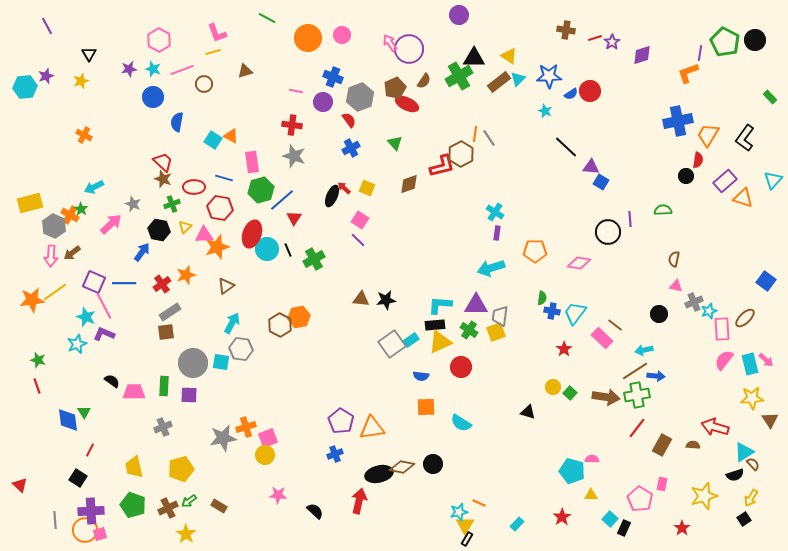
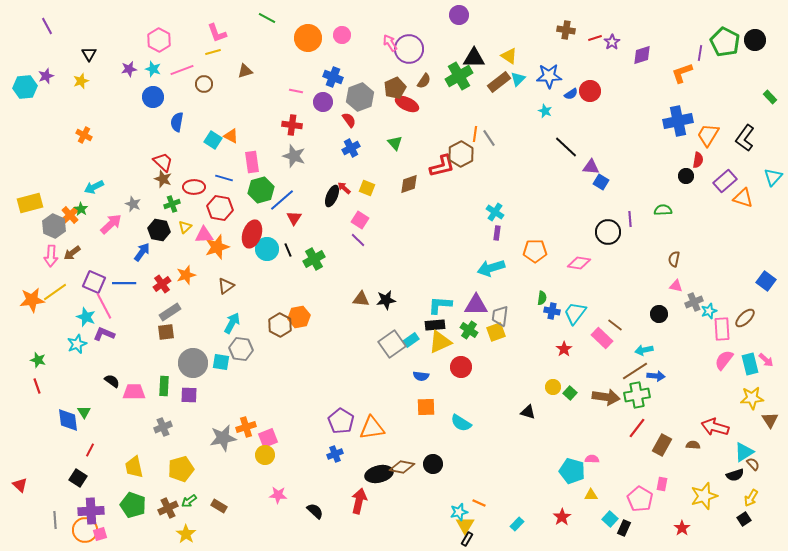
orange L-shape at (688, 73): moved 6 px left
cyan triangle at (773, 180): moved 3 px up
orange cross at (70, 215): rotated 18 degrees clockwise
